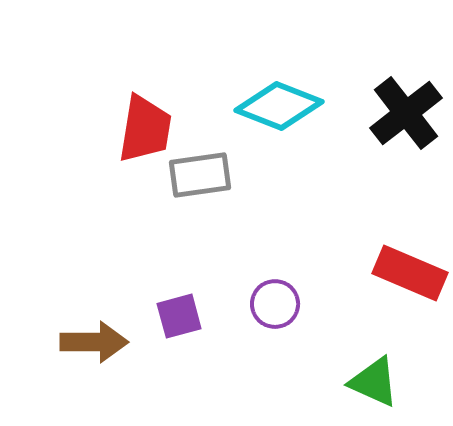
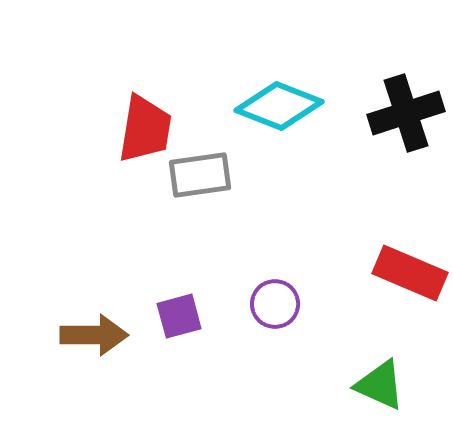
black cross: rotated 20 degrees clockwise
brown arrow: moved 7 px up
green triangle: moved 6 px right, 3 px down
